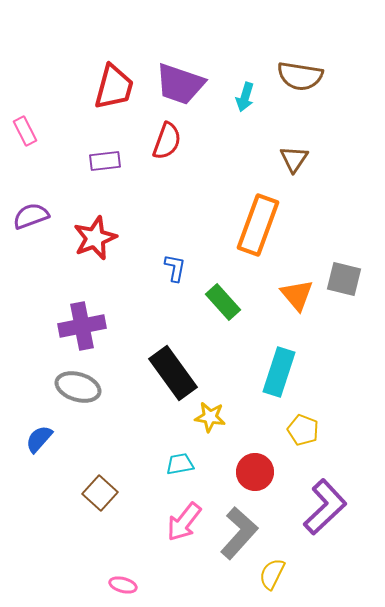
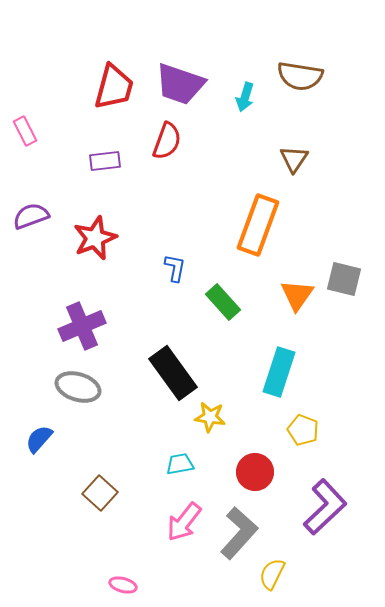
orange triangle: rotated 15 degrees clockwise
purple cross: rotated 12 degrees counterclockwise
